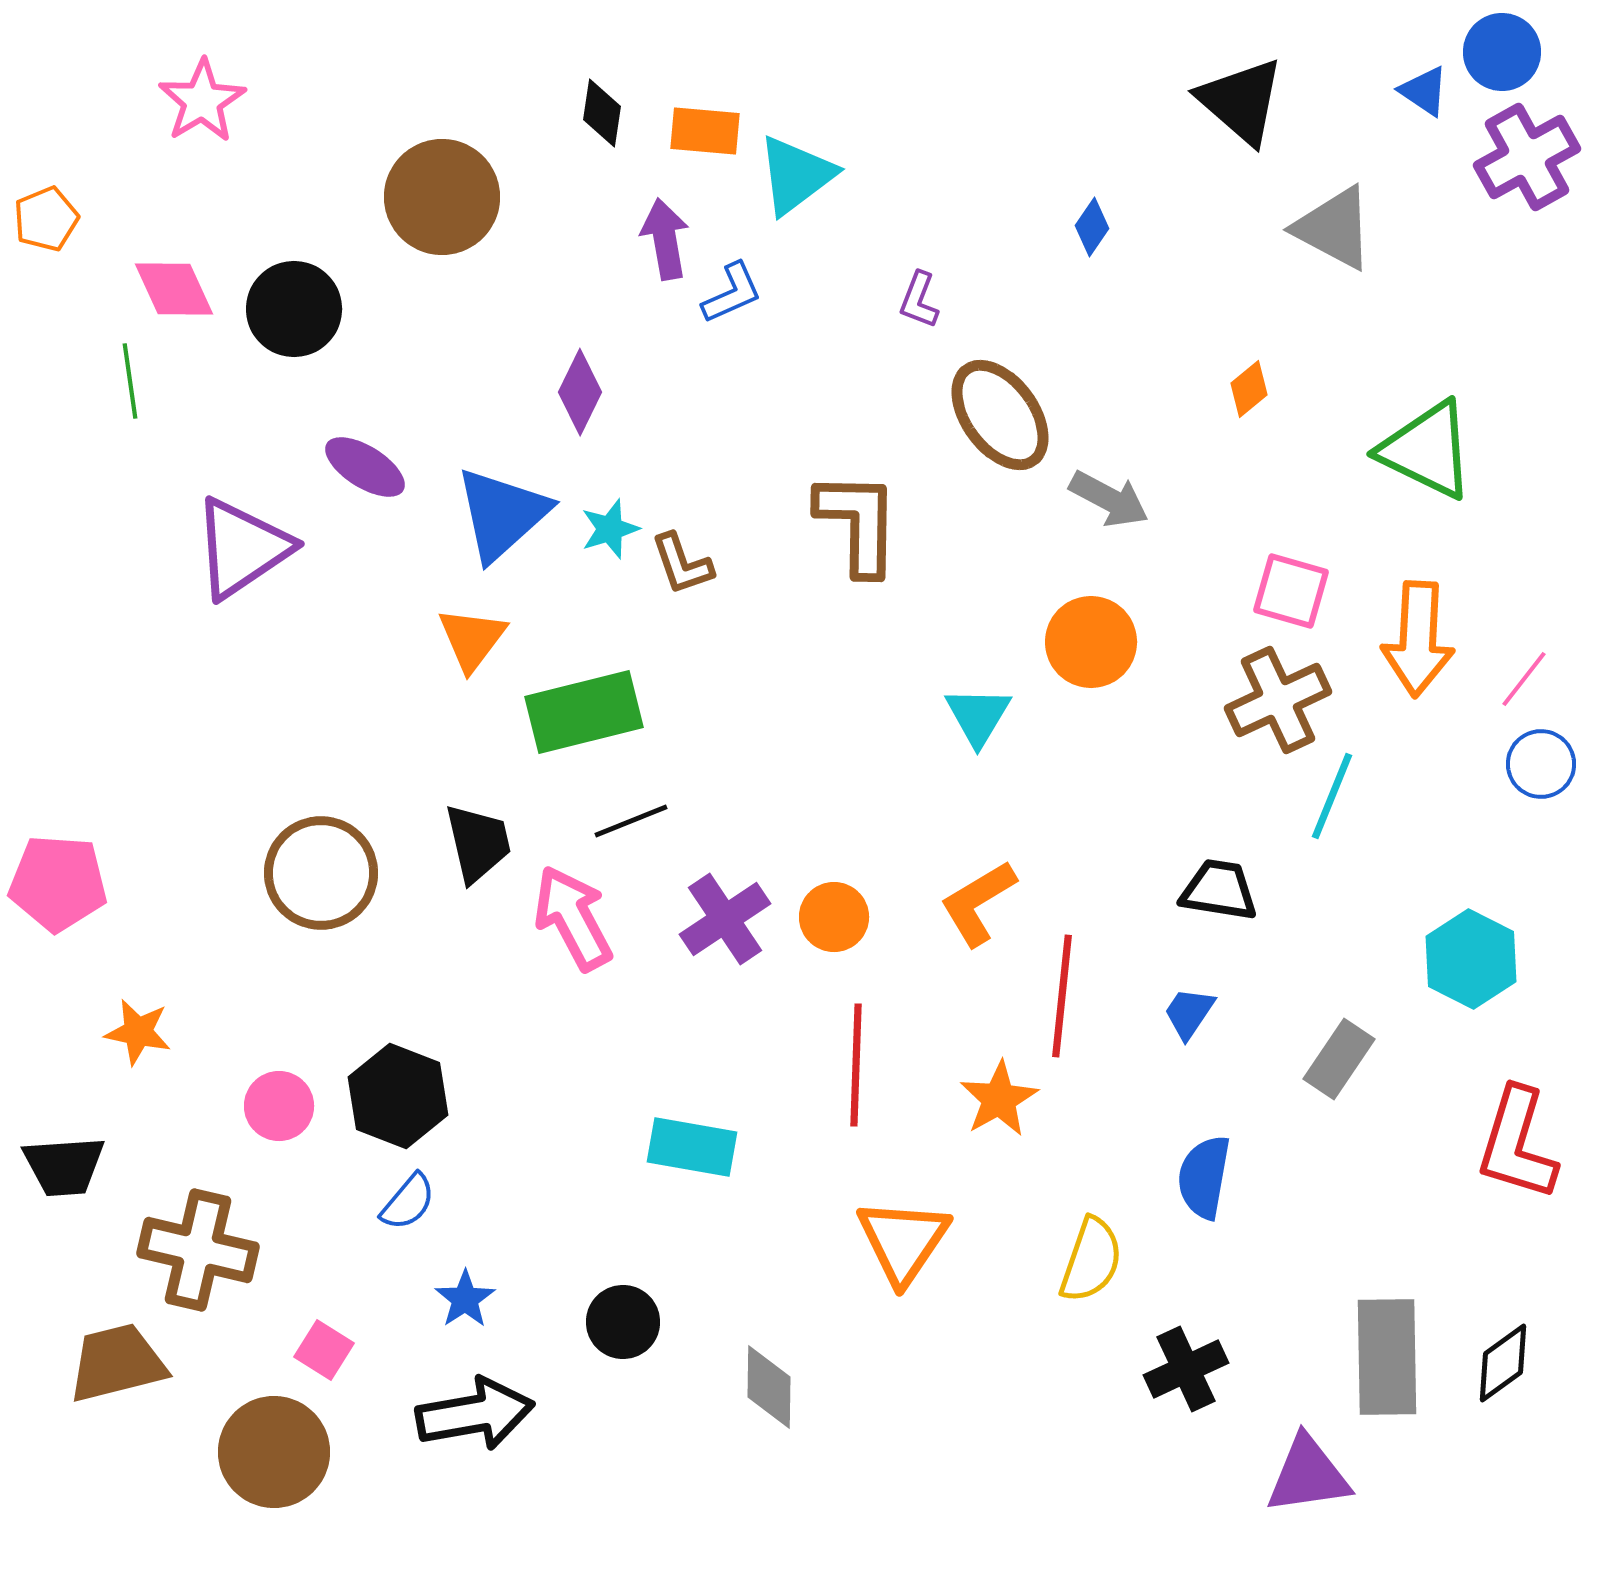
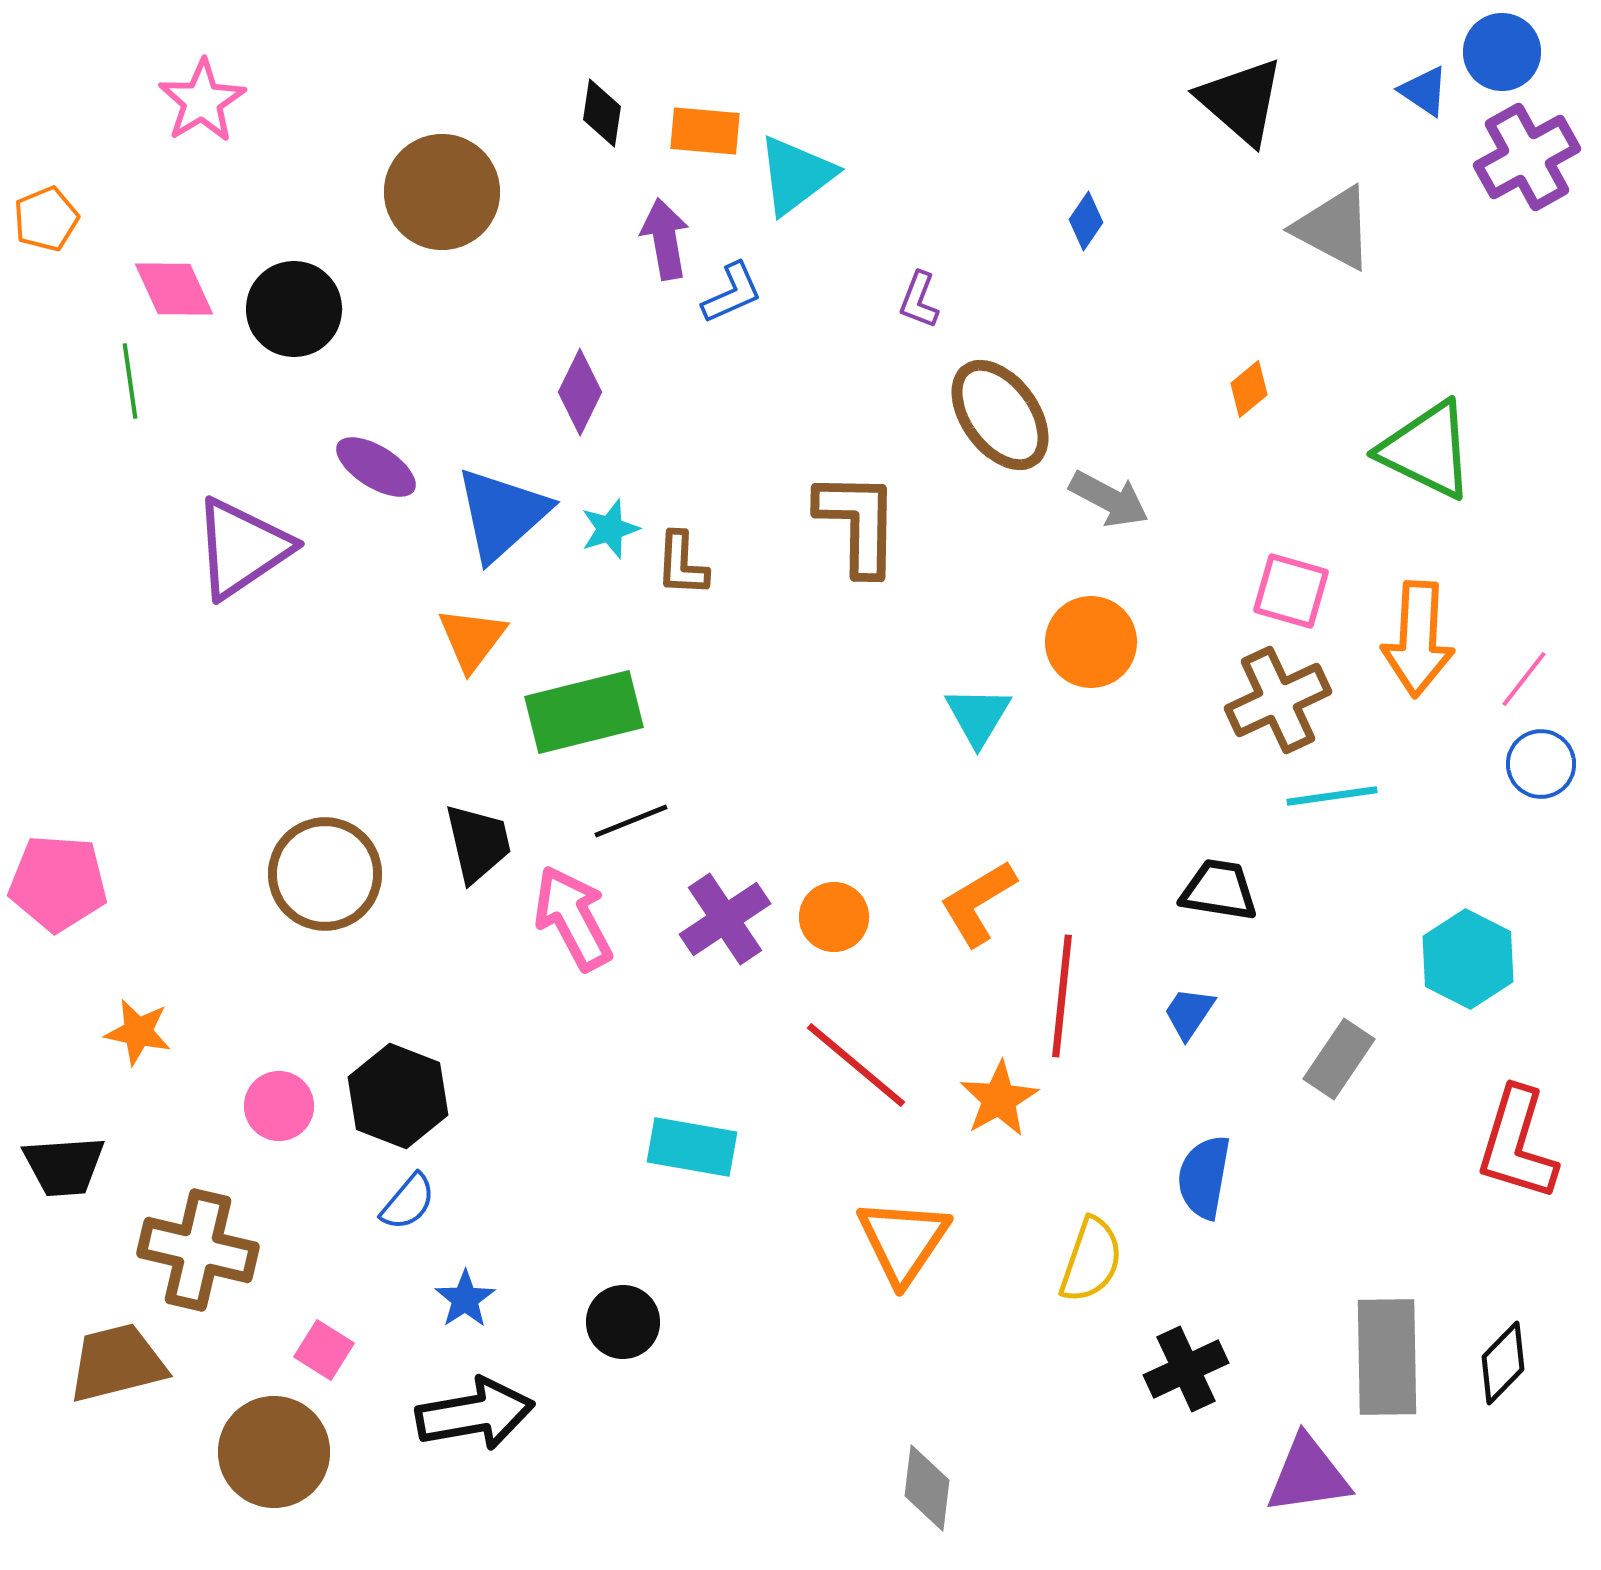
brown circle at (442, 197): moved 5 px up
blue diamond at (1092, 227): moved 6 px left, 6 px up
purple ellipse at (365, 467): moved 11 px right
brown L-shape at (682, 564): rotated 22 degrees clockwise
cyan line at (1332, 796): rotated 60 degrees clockwise
brown circle at (321, 873): moved 4 px right, 1 px down
cyan hexagon at (1471, 959): moved 3 px left
red line at (856, 1065): rotated 52 degrees counterclockwise
black diamond at (1503, 1363): rotated 10 degrees counterclockwise
gray diamond at (769, 1387): moved 158 px right, 101 px down; rotated 6 degrees clockwise
